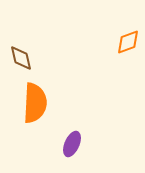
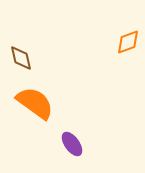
orange semicircle: rotated 57 degrees counterclockwise
purple ellipse: rotated 60 degrees counterclockwise
